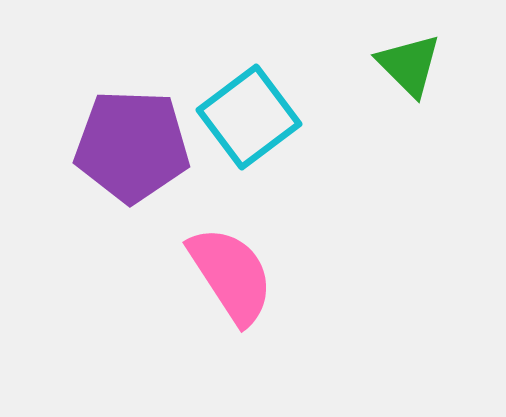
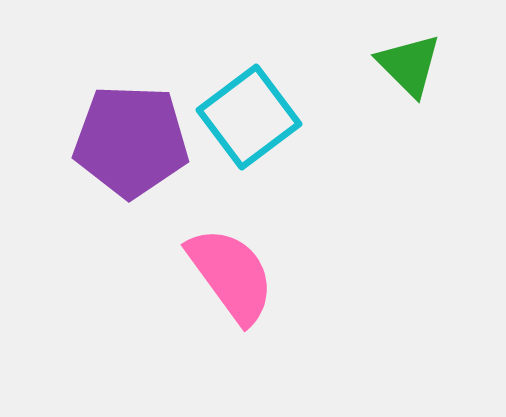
purple pentagon: moved 1 px left, 5 px up
pink semicircle: rotated 3 degrees counterclockwise
